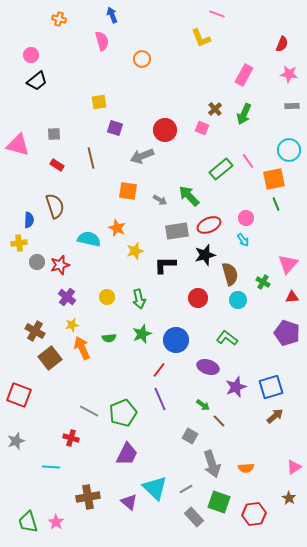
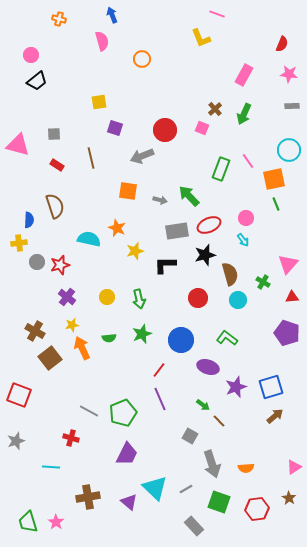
green rectangle at (221, 169): rotated 30 degrees counterclockwise
gray arrow at (160, 200): rotated 16 degrees counterclockwise
blue circle at (176, 340): moved 5 px right
red hexagon at (254, 514): moved 3 px right, 5 px up
gray rectangle at (194, 517): moved 9 px down
